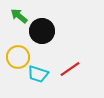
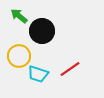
yellow circle: moved 1 px right, 1 px up
